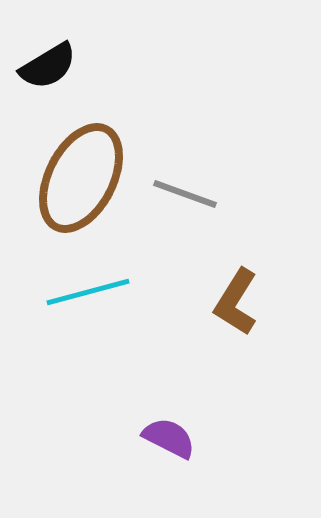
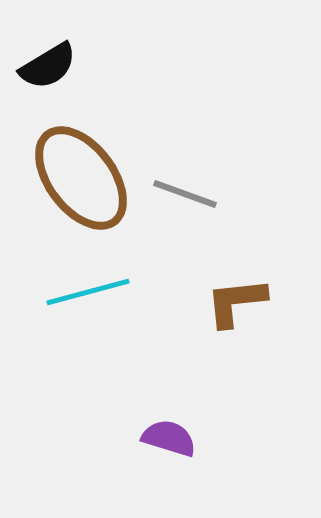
brown ellipse: rotated 64 degrees counterclockwise
brown L-shape: rotated 52 degrees clockwise
purple semicircle: rotated 10 degrees counterclockwise
